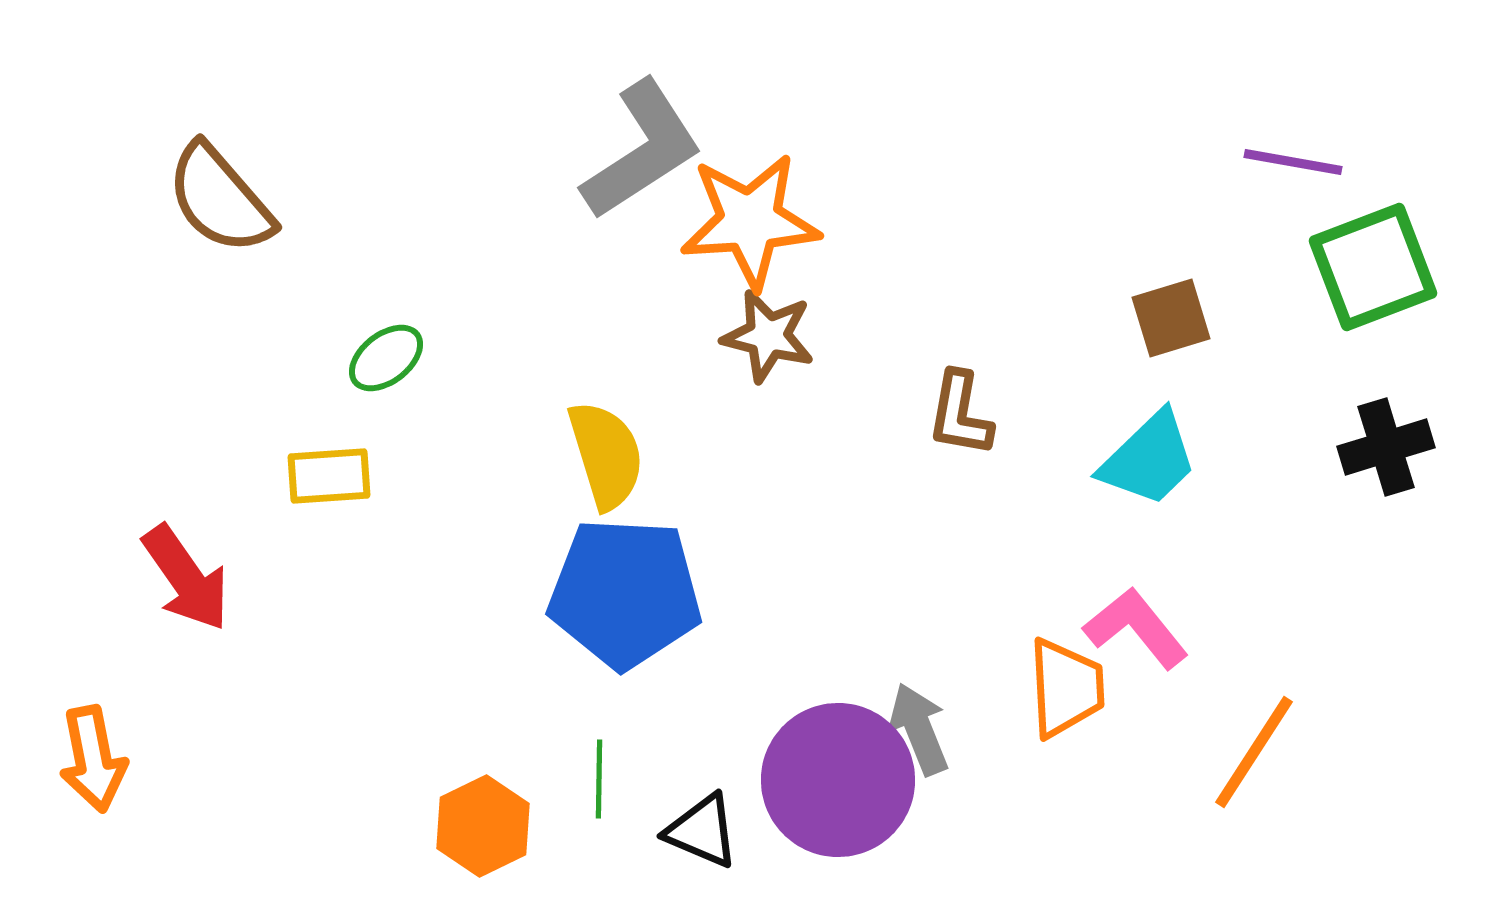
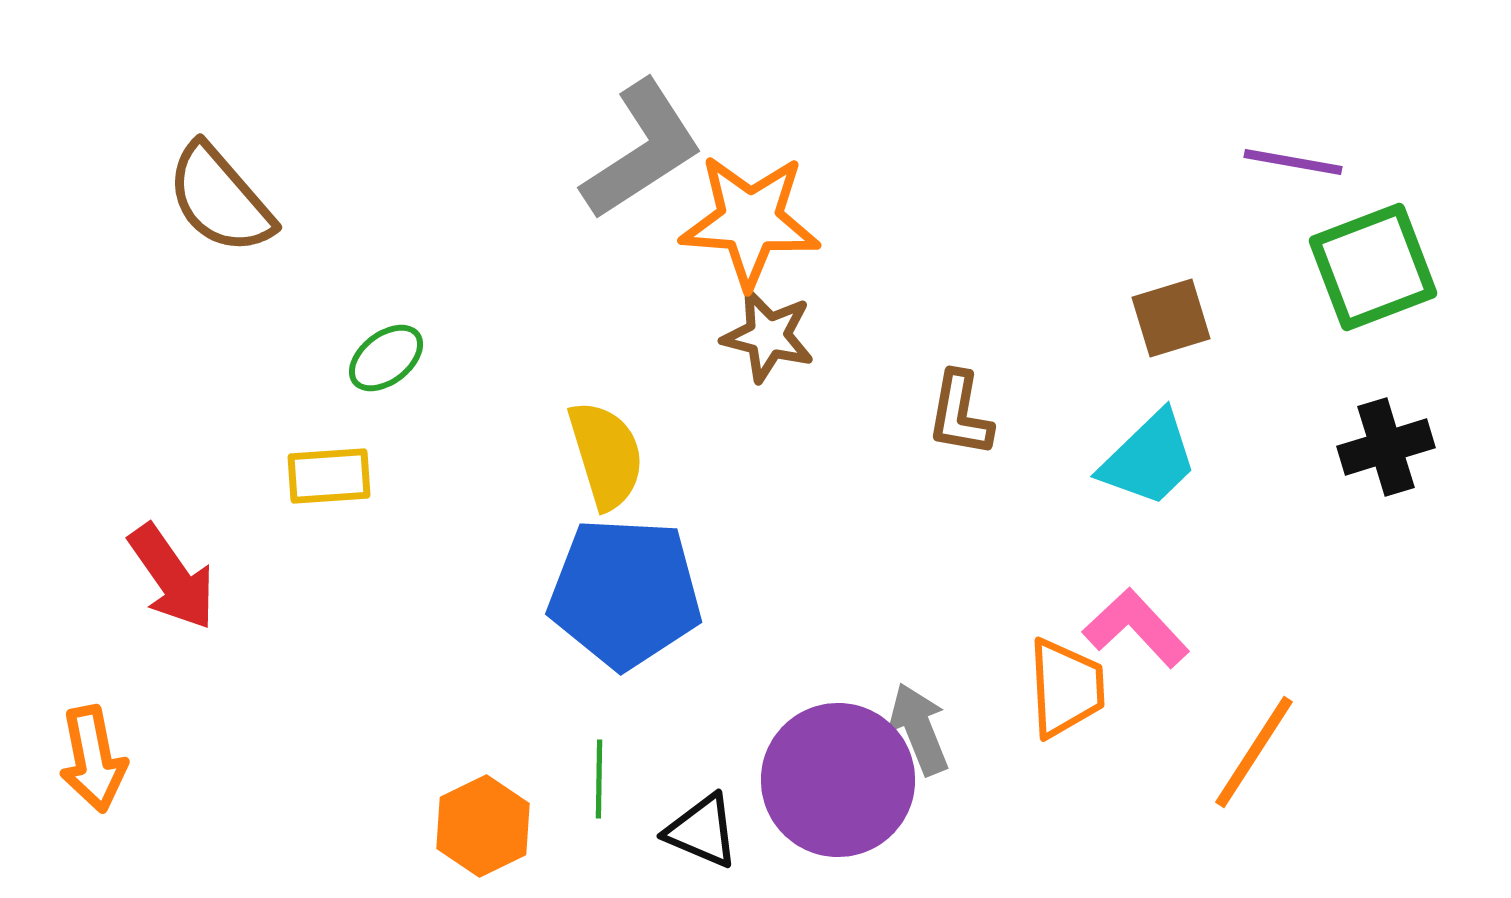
orange star: rotated 8 degrees clockwise
red arrow: moved 14 px left, 1 px up
pink L-shape: rotated 4 degrees counterclockwise
